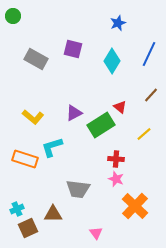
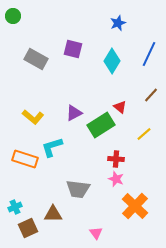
cyan cross: moved 2 px left, 2 px up
